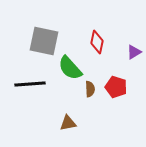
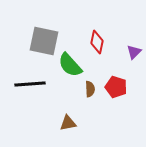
purple triangle: rotated 14 degrees counterclockwise
green semicircle: moved 3 px up
